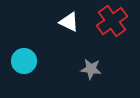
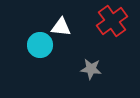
white triangle: moved 8 px left, 5 px down; rotated 20 degrees counterclockwise
cyan circle: moved 16 px right, 16 px up
